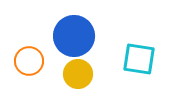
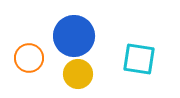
orange circle: moved 3 px up
